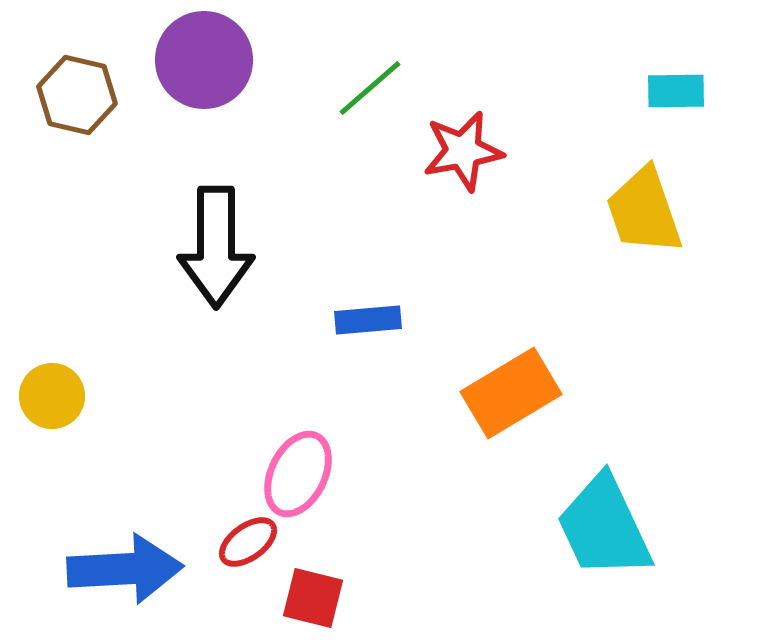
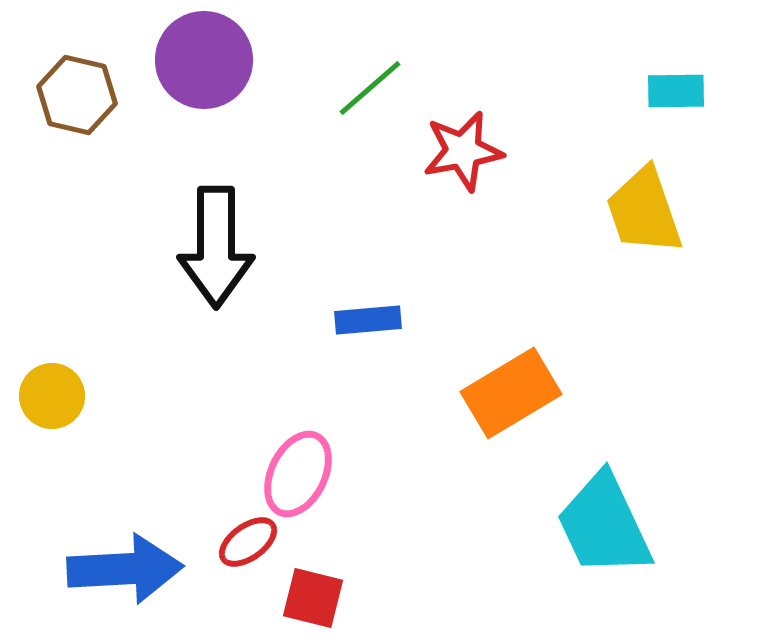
cyan trapezoid: moved 2 px up
